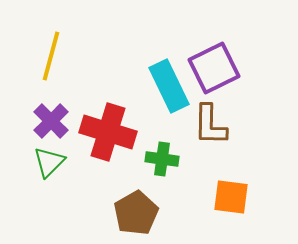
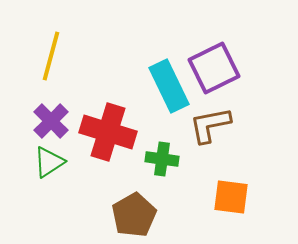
brown L-shape: rotated 78 degrees clockwise
green triangle: rotated 12 degrees clockwise
brown pentagon: moved 2 px left, 2 px down
